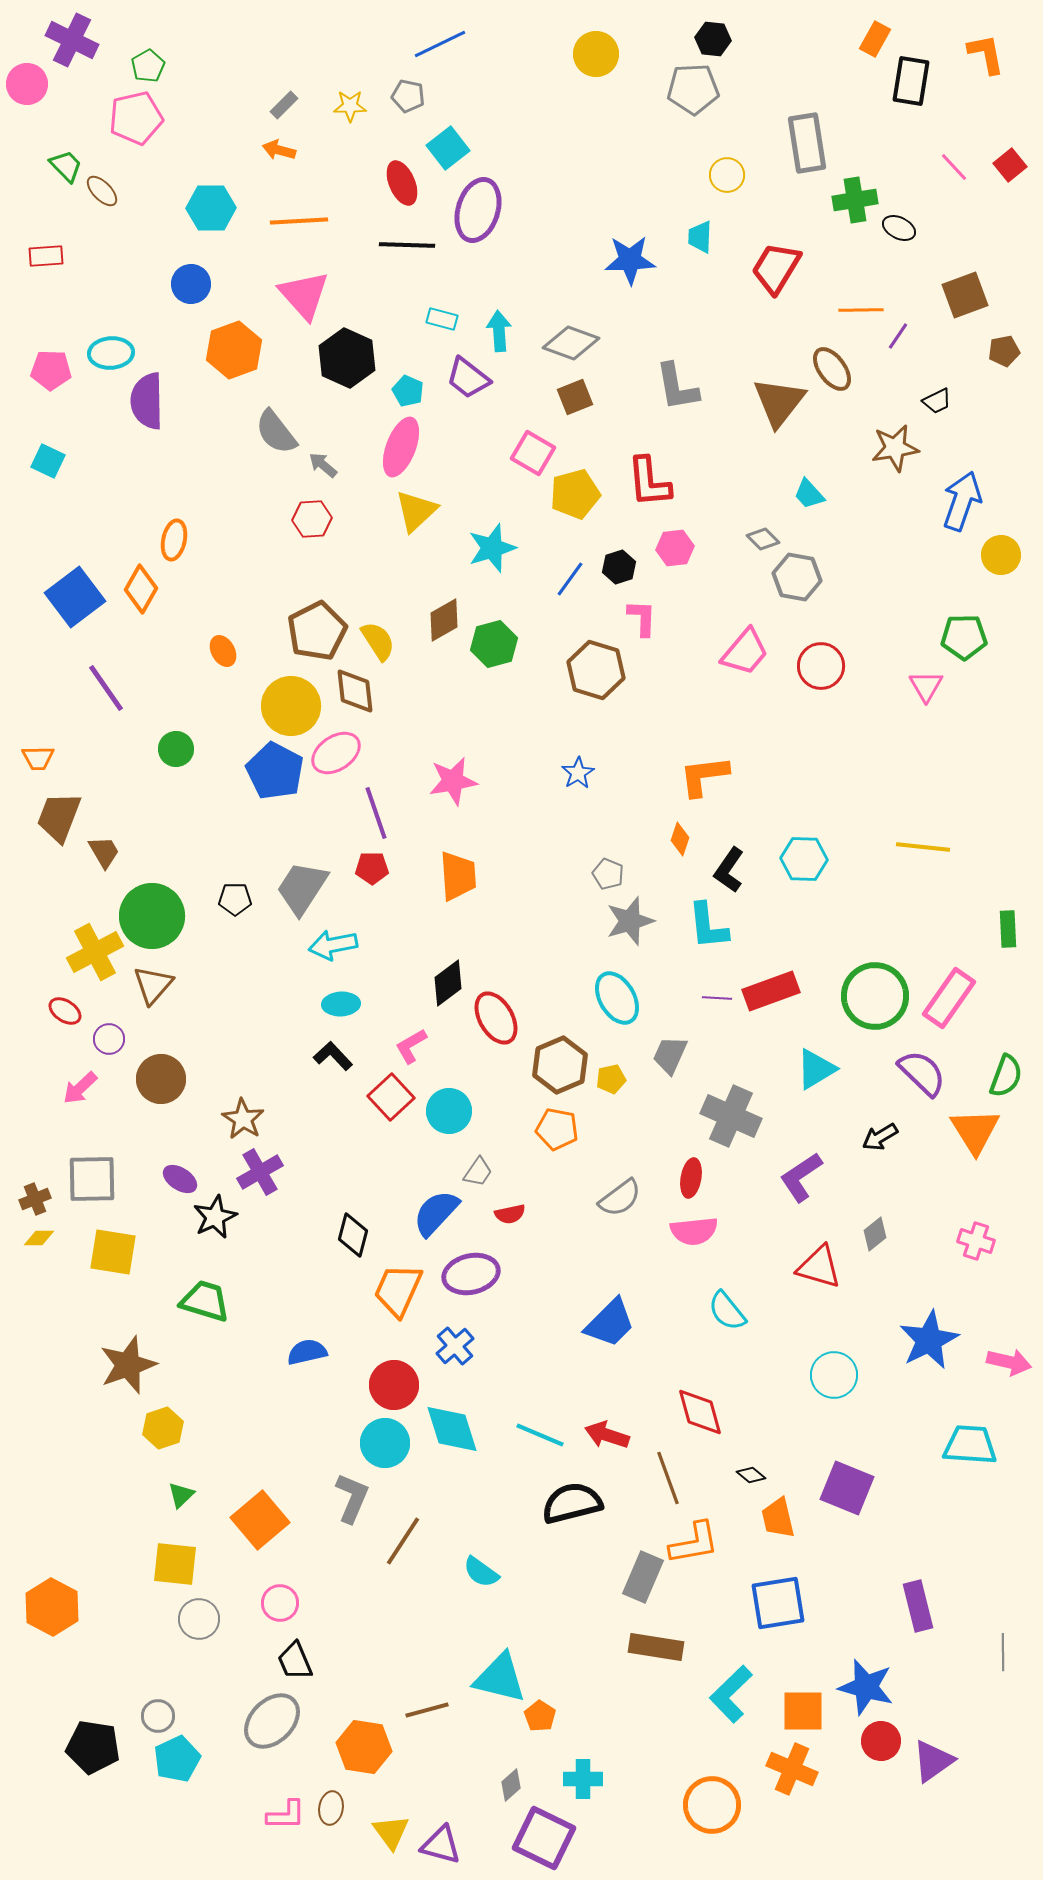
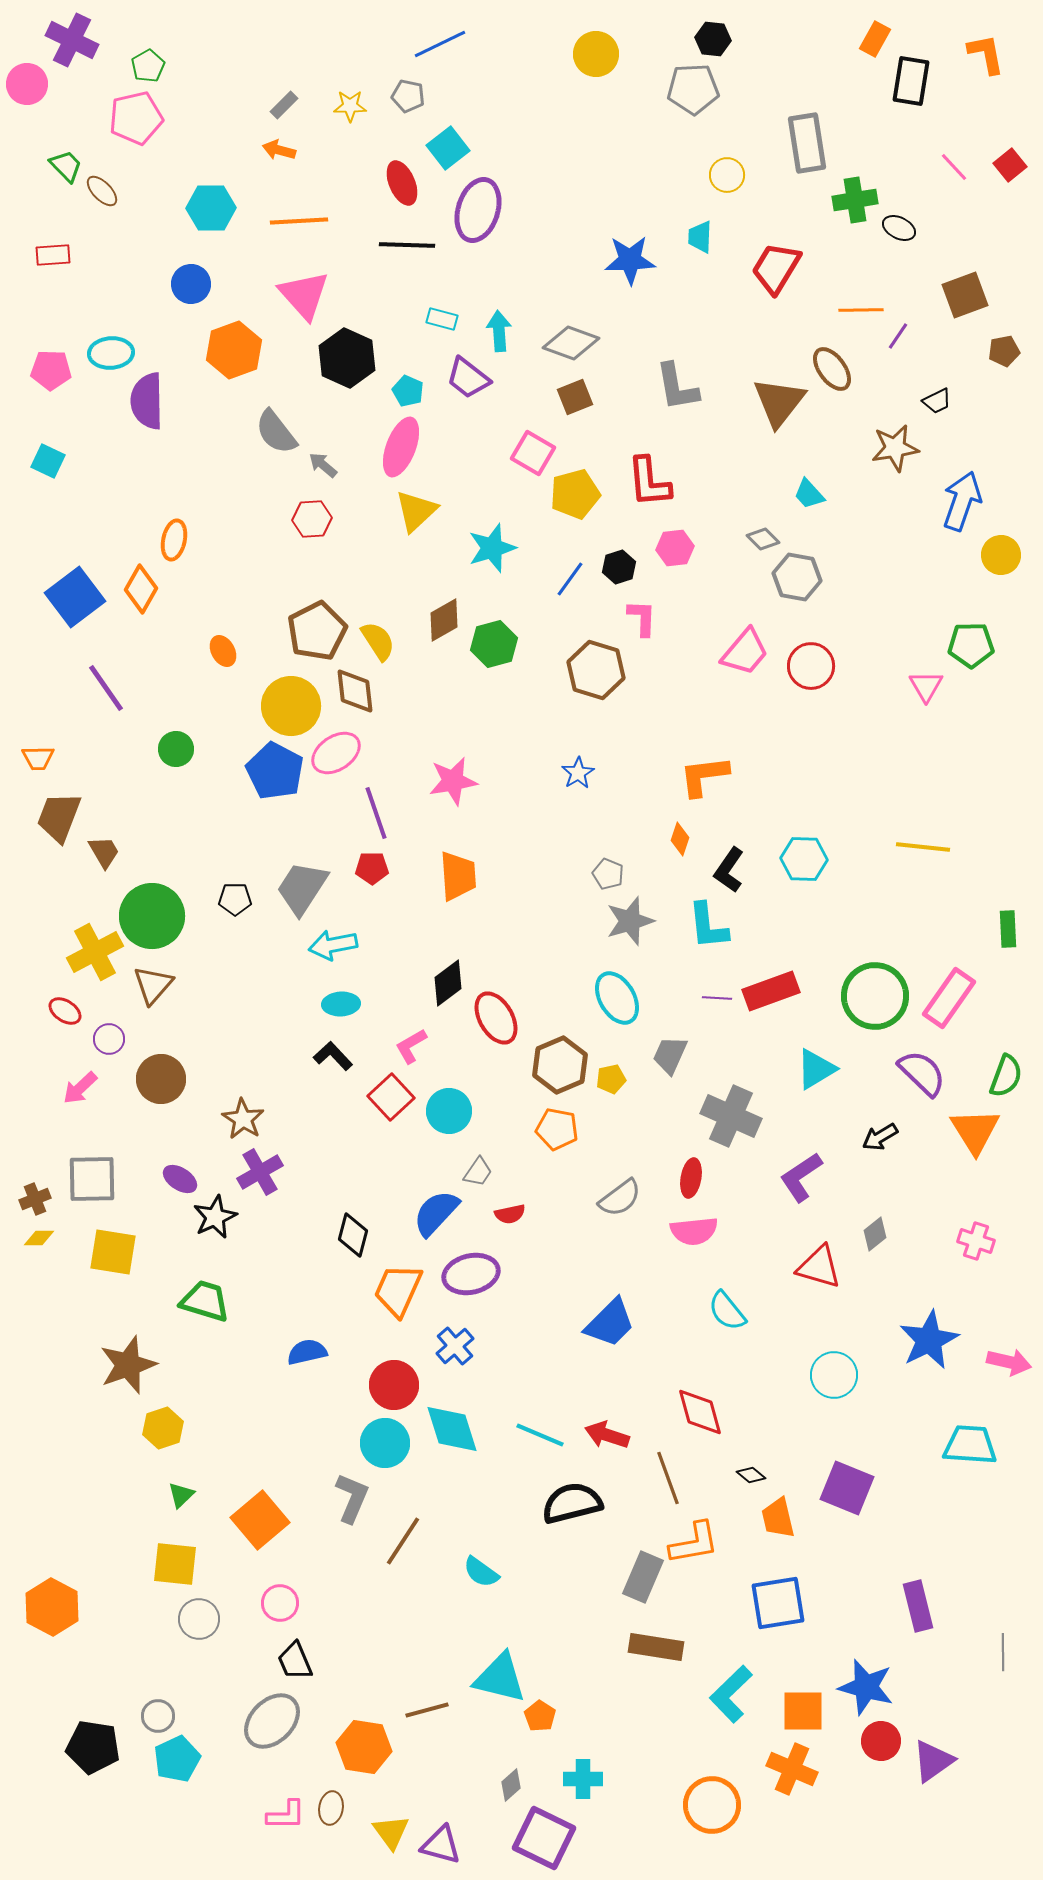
red rectangle at (46, 256): moved 7 px right, 1 px up
green pentagon at (964, 637): moved 7 px right, 8 px down
red circle at (821, 666): moved 10 px left
